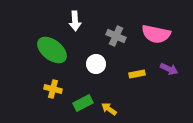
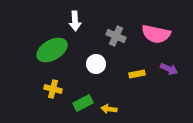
green ellipse: rotated 68 degrees counterclockwise
yellow arrow: rotated 28 degrees counterclockwise
